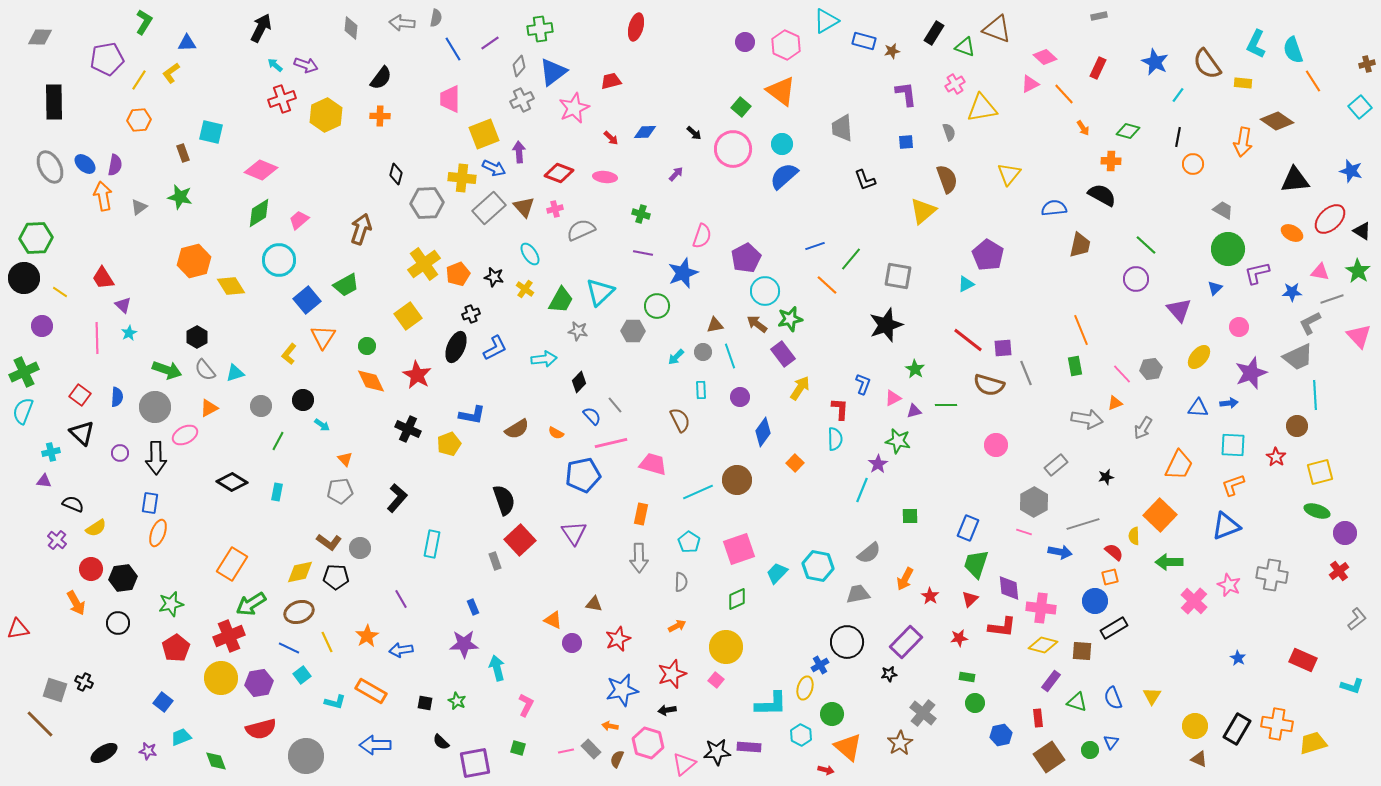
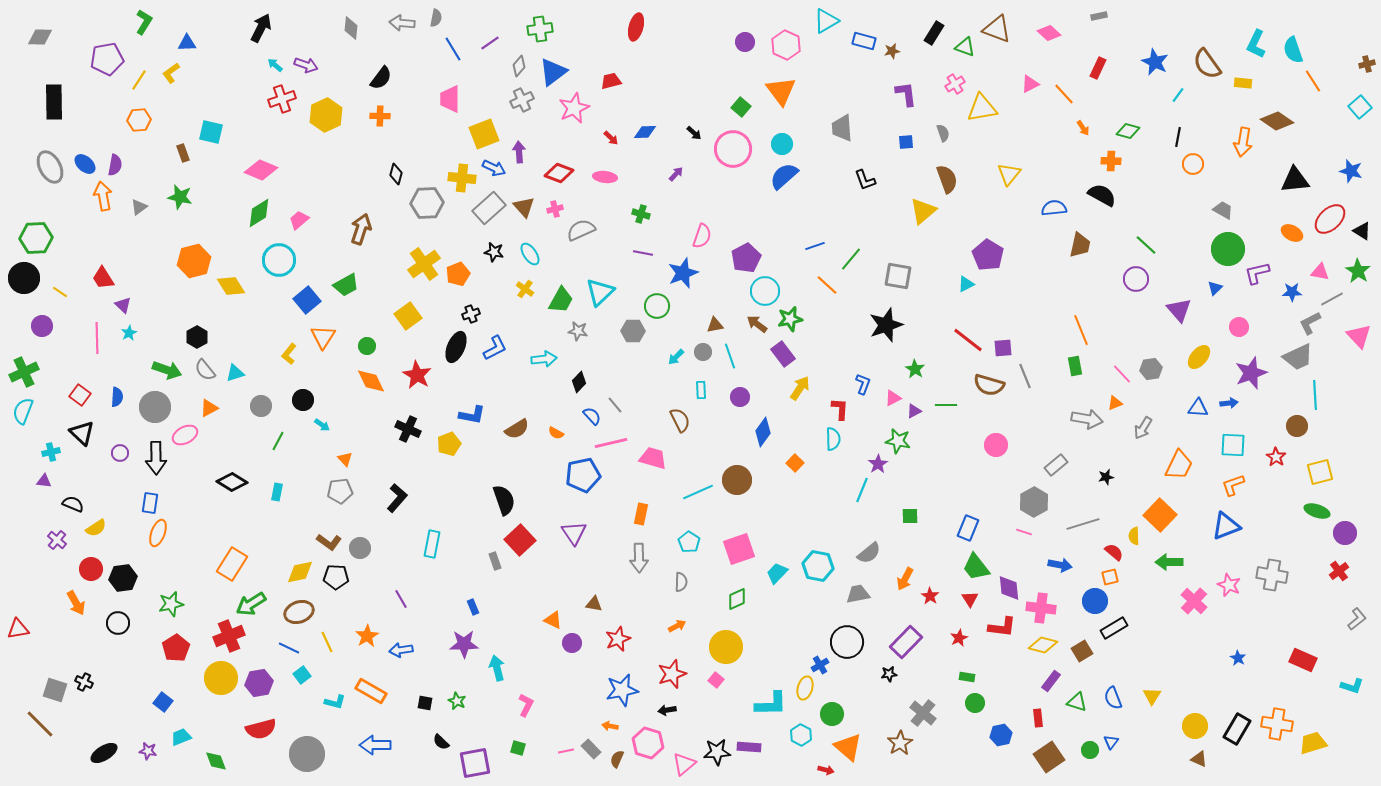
pink diamond at (1045, 57): moved 4 px right, 24 px up
orange triangle at (781, 91): rotated 16 degrees clockwise
gray semicircle at (949, 132): moved 6 px left, 1 px down
black star at (494, 277): moved 25 px up
gray line at (1332, 299): rotated 10 degrees counterclockwise
gray line at (1026, 373): moved 1 px left, 3 px down
purple triangle at (914, 411): rotated 14 degrees counterclockwise
cyan semicircle at (835, 439): moved 2 px left
pink trapezoid at (653, 464): moved 6 px up
blue arrow at (1060, 552): moved 13 px down
green trapezoid at (976, 564): moved 3 px down; rotated 56 degrees counterclockwise
red triangle at (970, 599): rotated 18 degrees counterclockwise
red star at (959, 638): rotated 18 degrees counterclockwise
brown square at (1082, 651): rotated 35 degrees counterclockwise
gray circle at (306, 756): moved 1 px right, 2 px up
